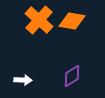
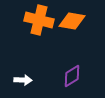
orange cross: rotated 28 degrees counterclockwise
